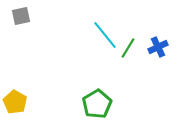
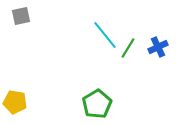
yellow pentagon: rotated 20 degrees counterclockwise
